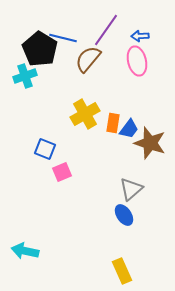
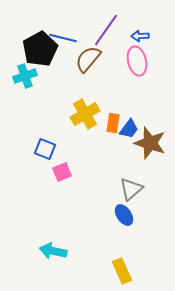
black pentagon: rotated 12 degrees clockwise
cyan arrow: moved 28 px right
